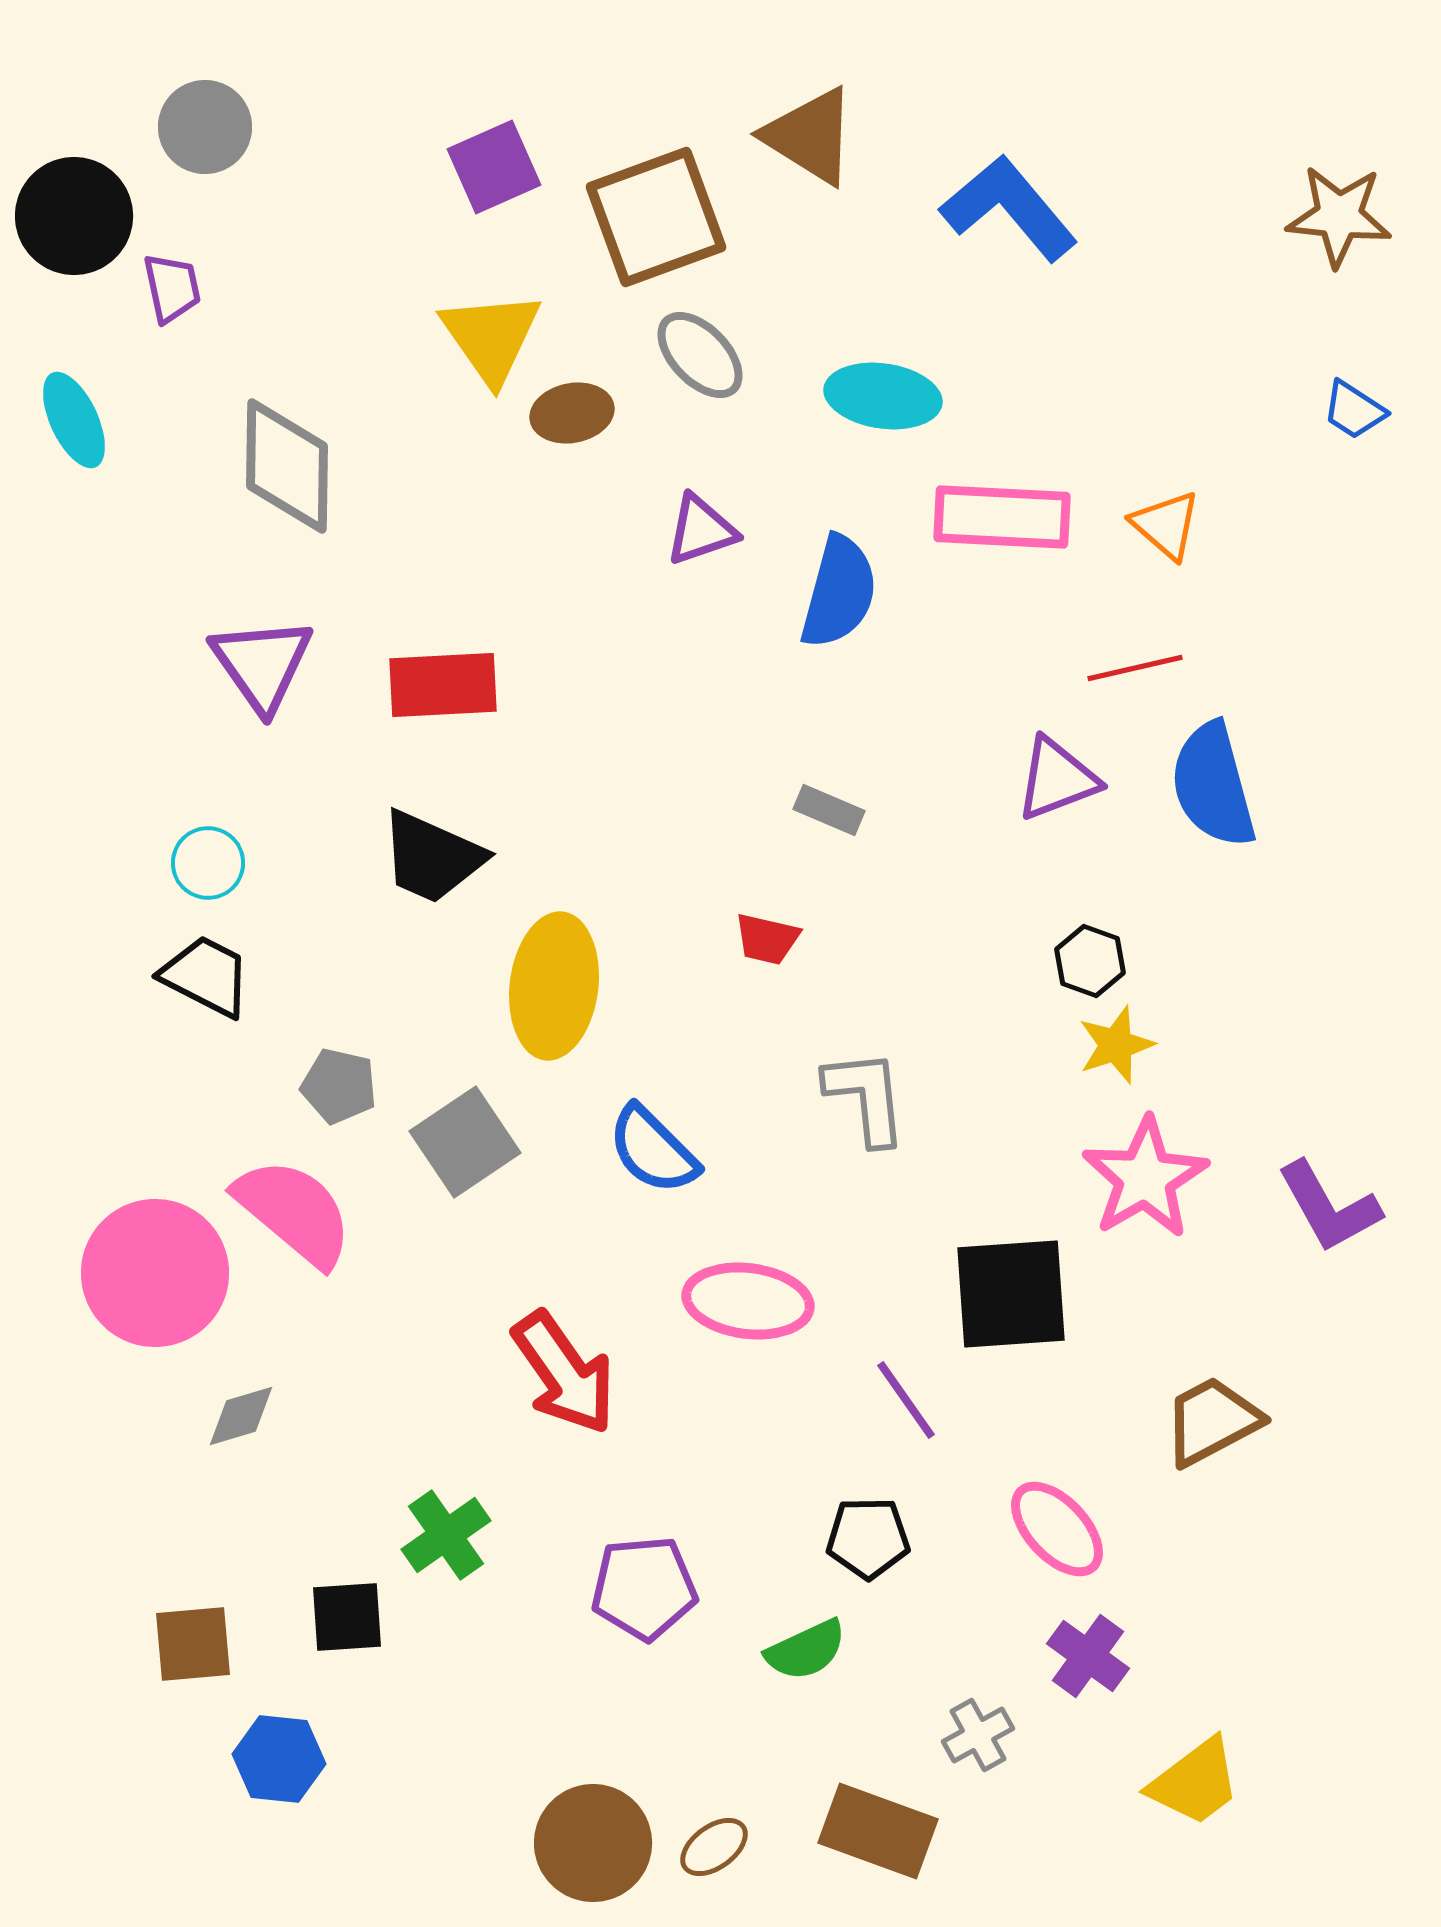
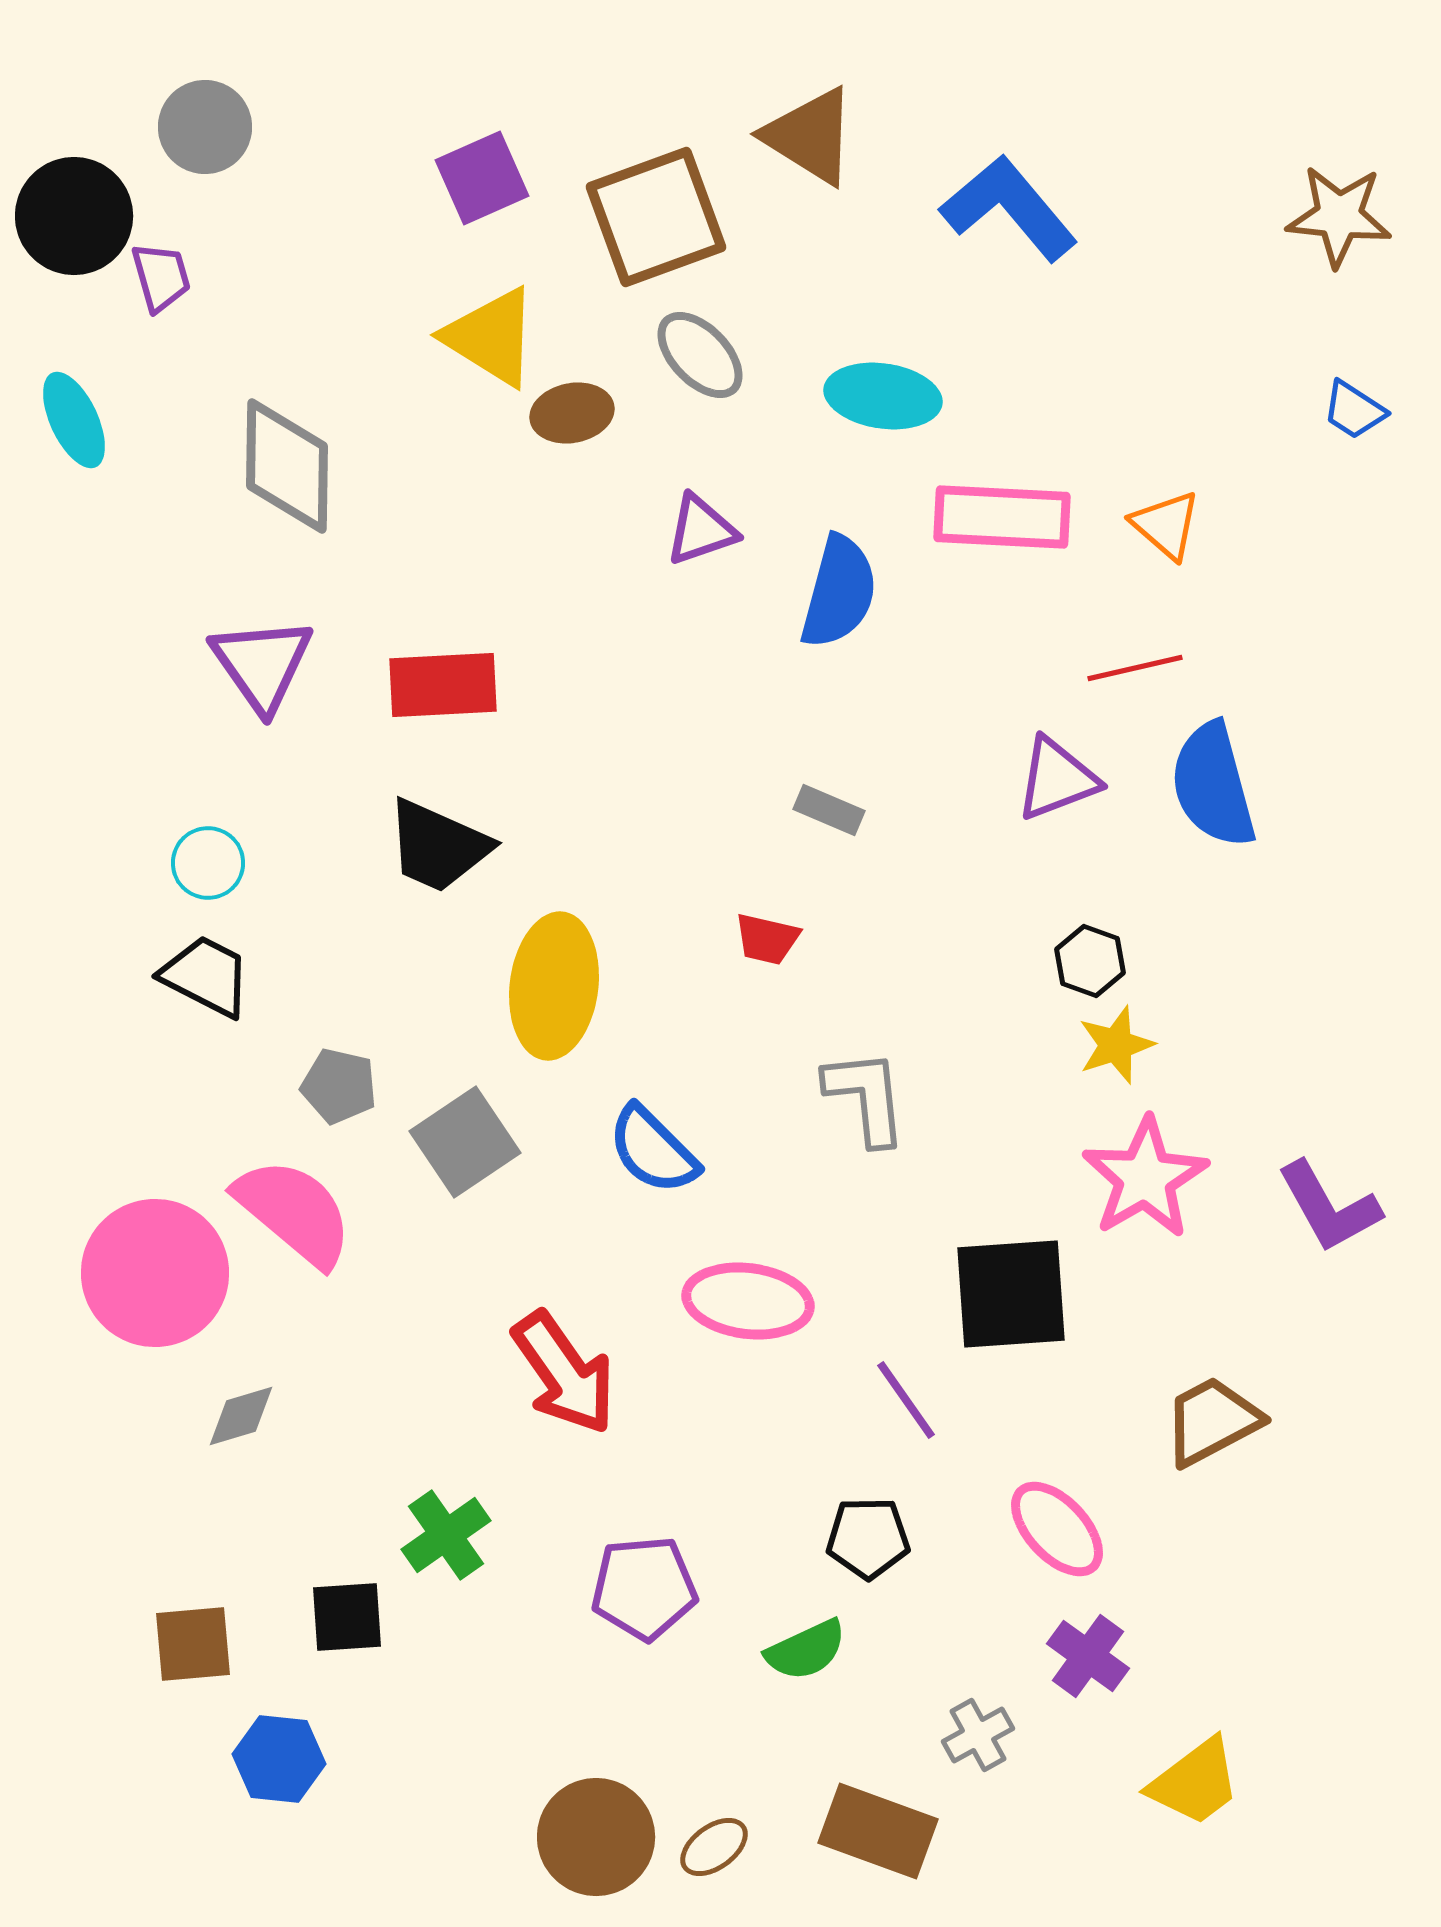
purple square at (494, 167): moved 12 px left, 11 px down
purple trapezoid at (172, 288): moved 11 px left, 11 px up; rotated 4 degrees counterclockwise
yellow triangle at (491, 337): rotated 23 degrees counterclockwise
black trapezoid at (432, 857): moved 6 px right, 11 px up
brown circle at (593, 1843): moved 3 px right, 6 px up
